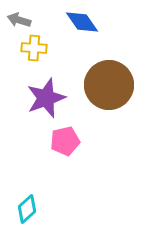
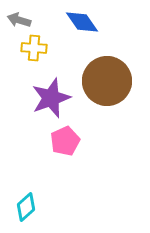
brown circle: moved 2 px left, 4 px up
purple star: moved 5 px right
pink pentagon: rotated 12 degrees counterclockwise
cyan diamond: moved 1 px left, 2 px up
